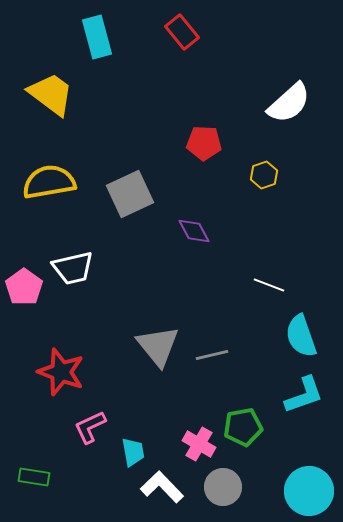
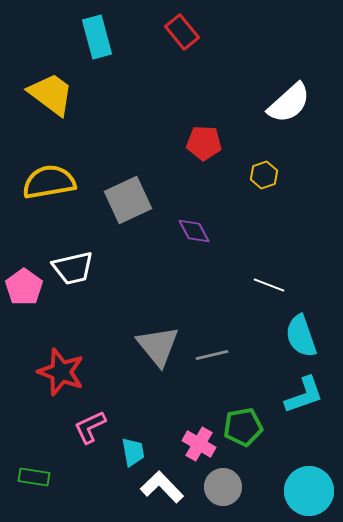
gray square: moved 2 px left, 6 px down
